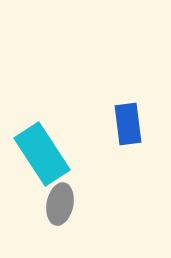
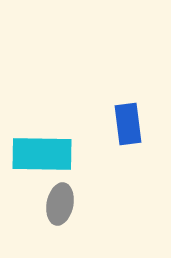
cyan rectangle: rotated 56 degrees counterclockwise
